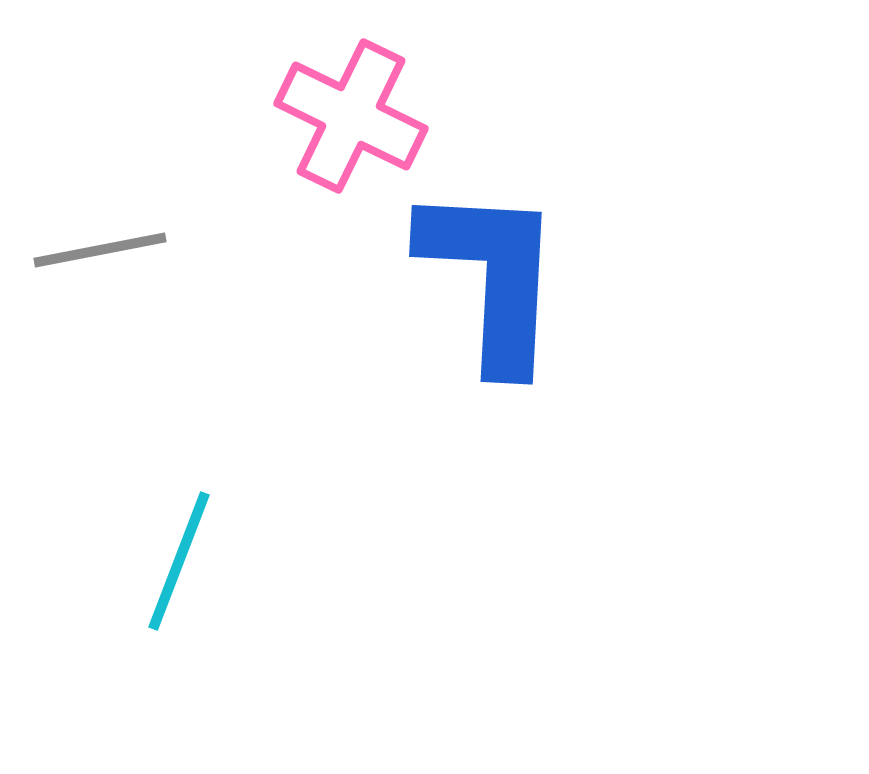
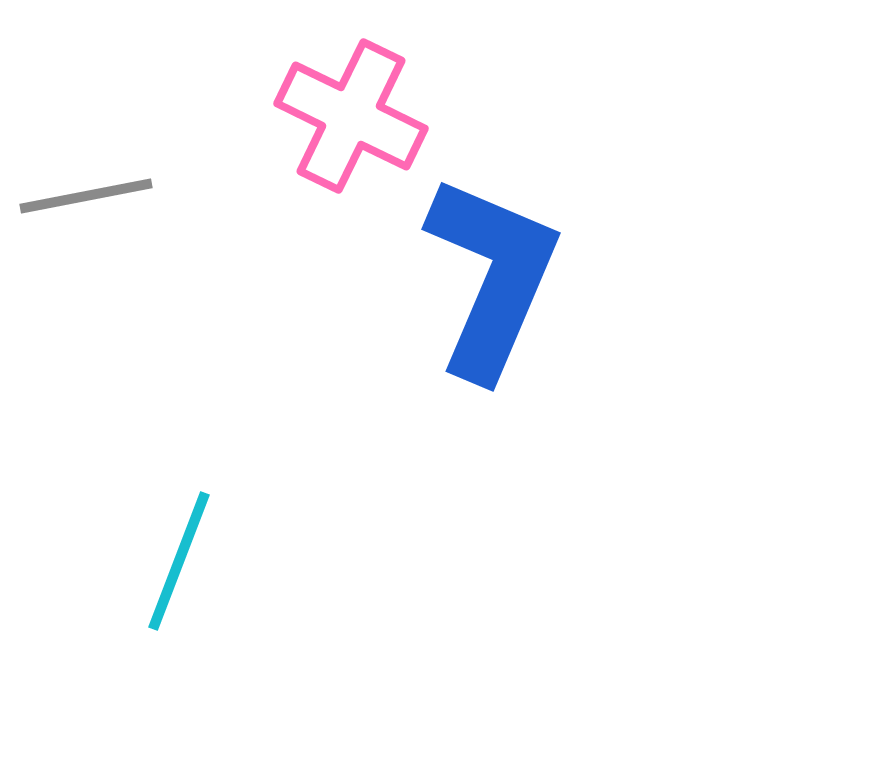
gray line: moved 14 px left, 54 px up
blue L-shape: rotated 20 degrees clockwise
